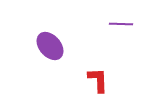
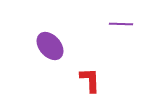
red L-shape: moved 8 px left
